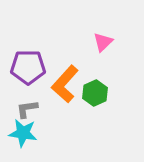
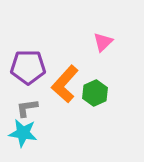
gray L-shape: moved 1 px up
